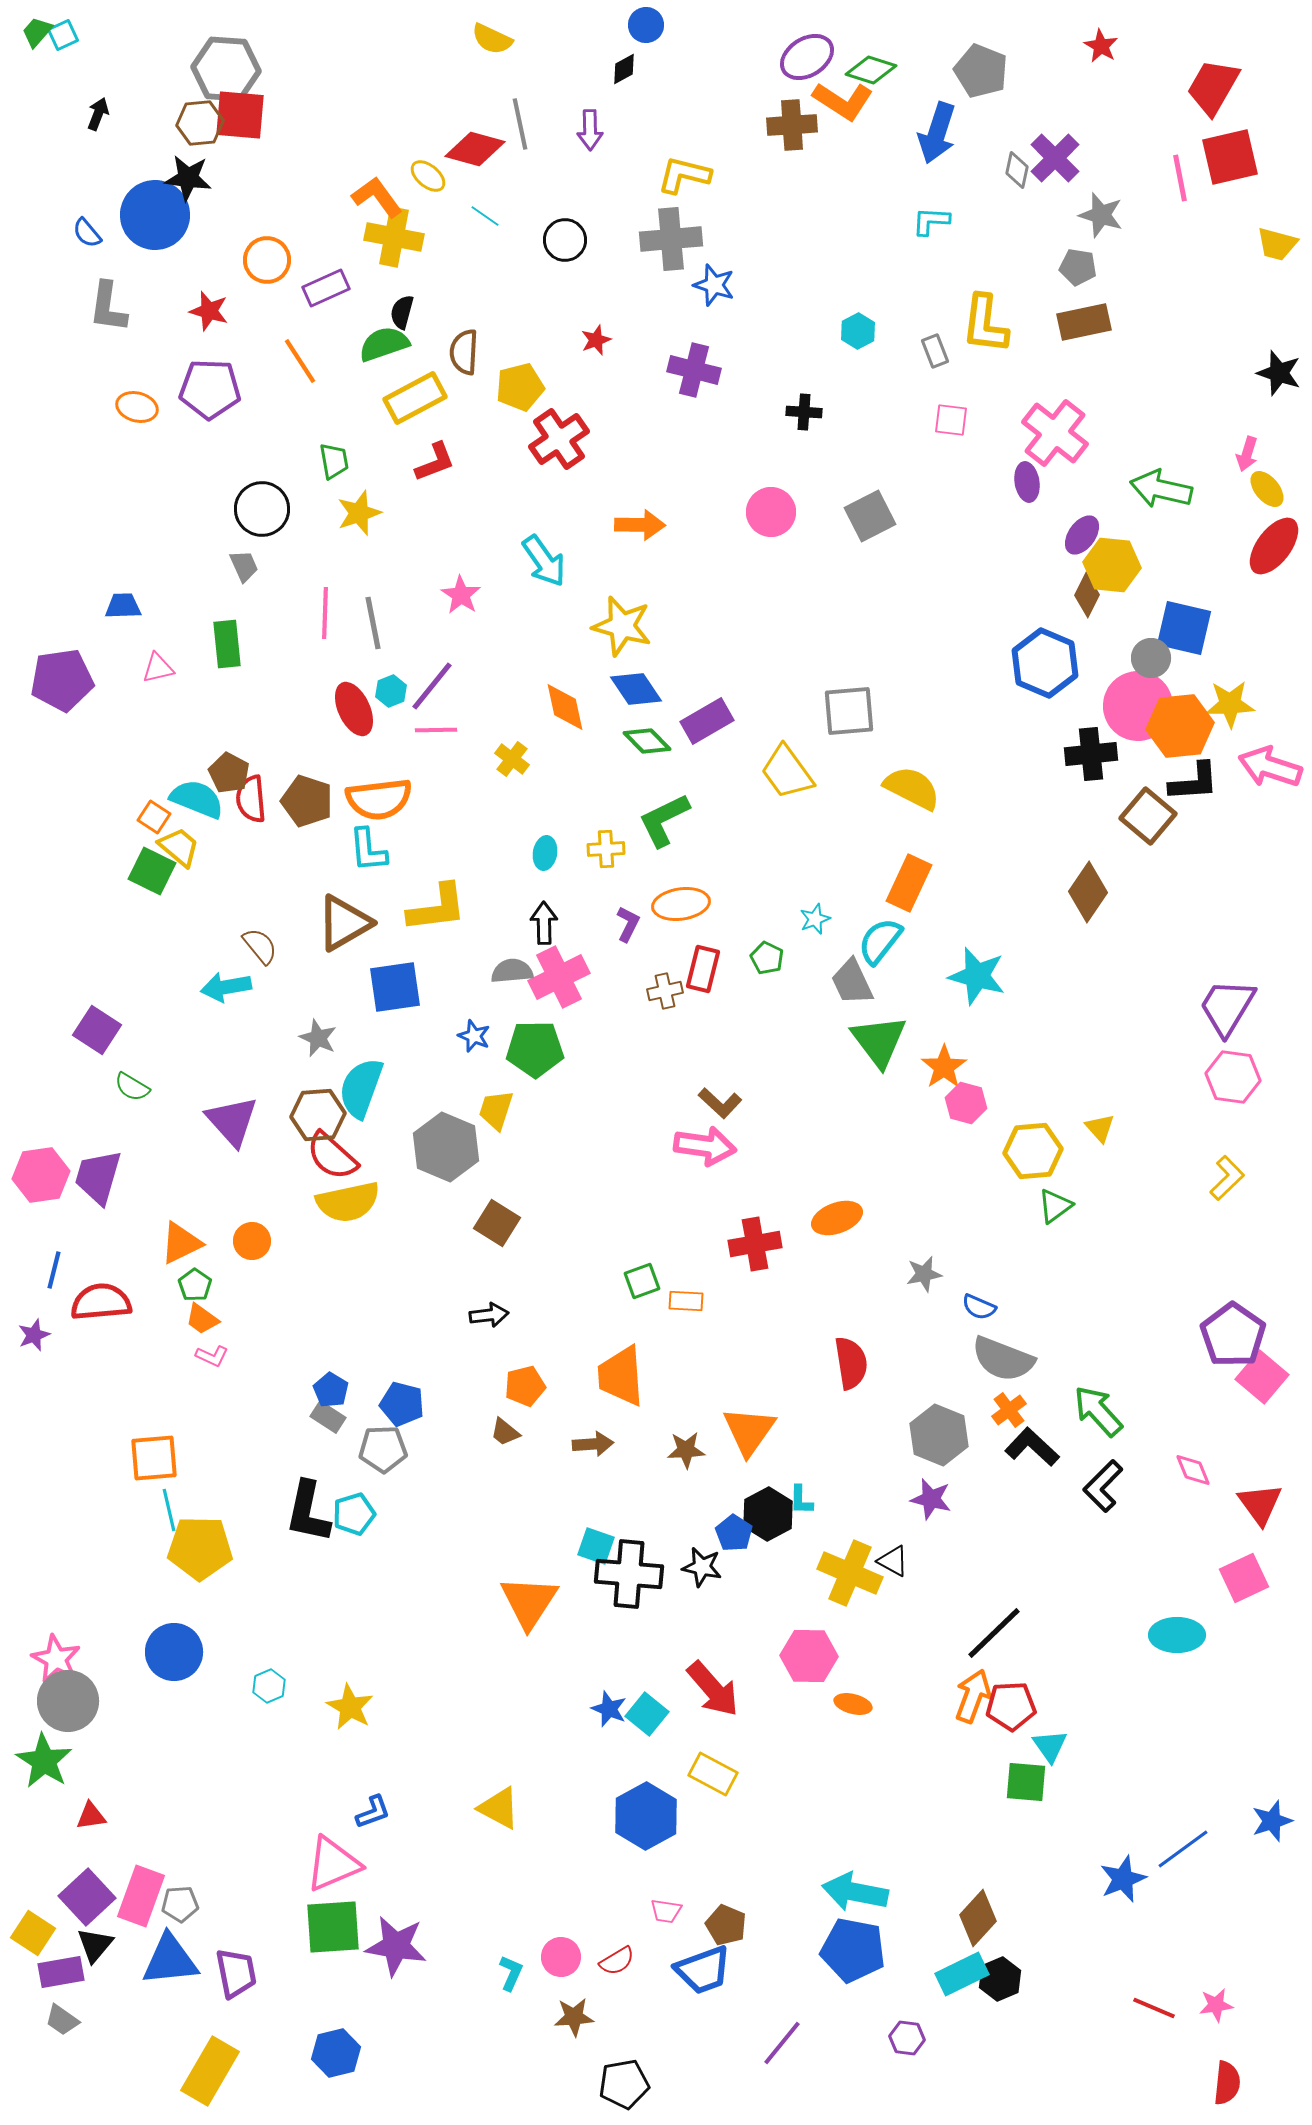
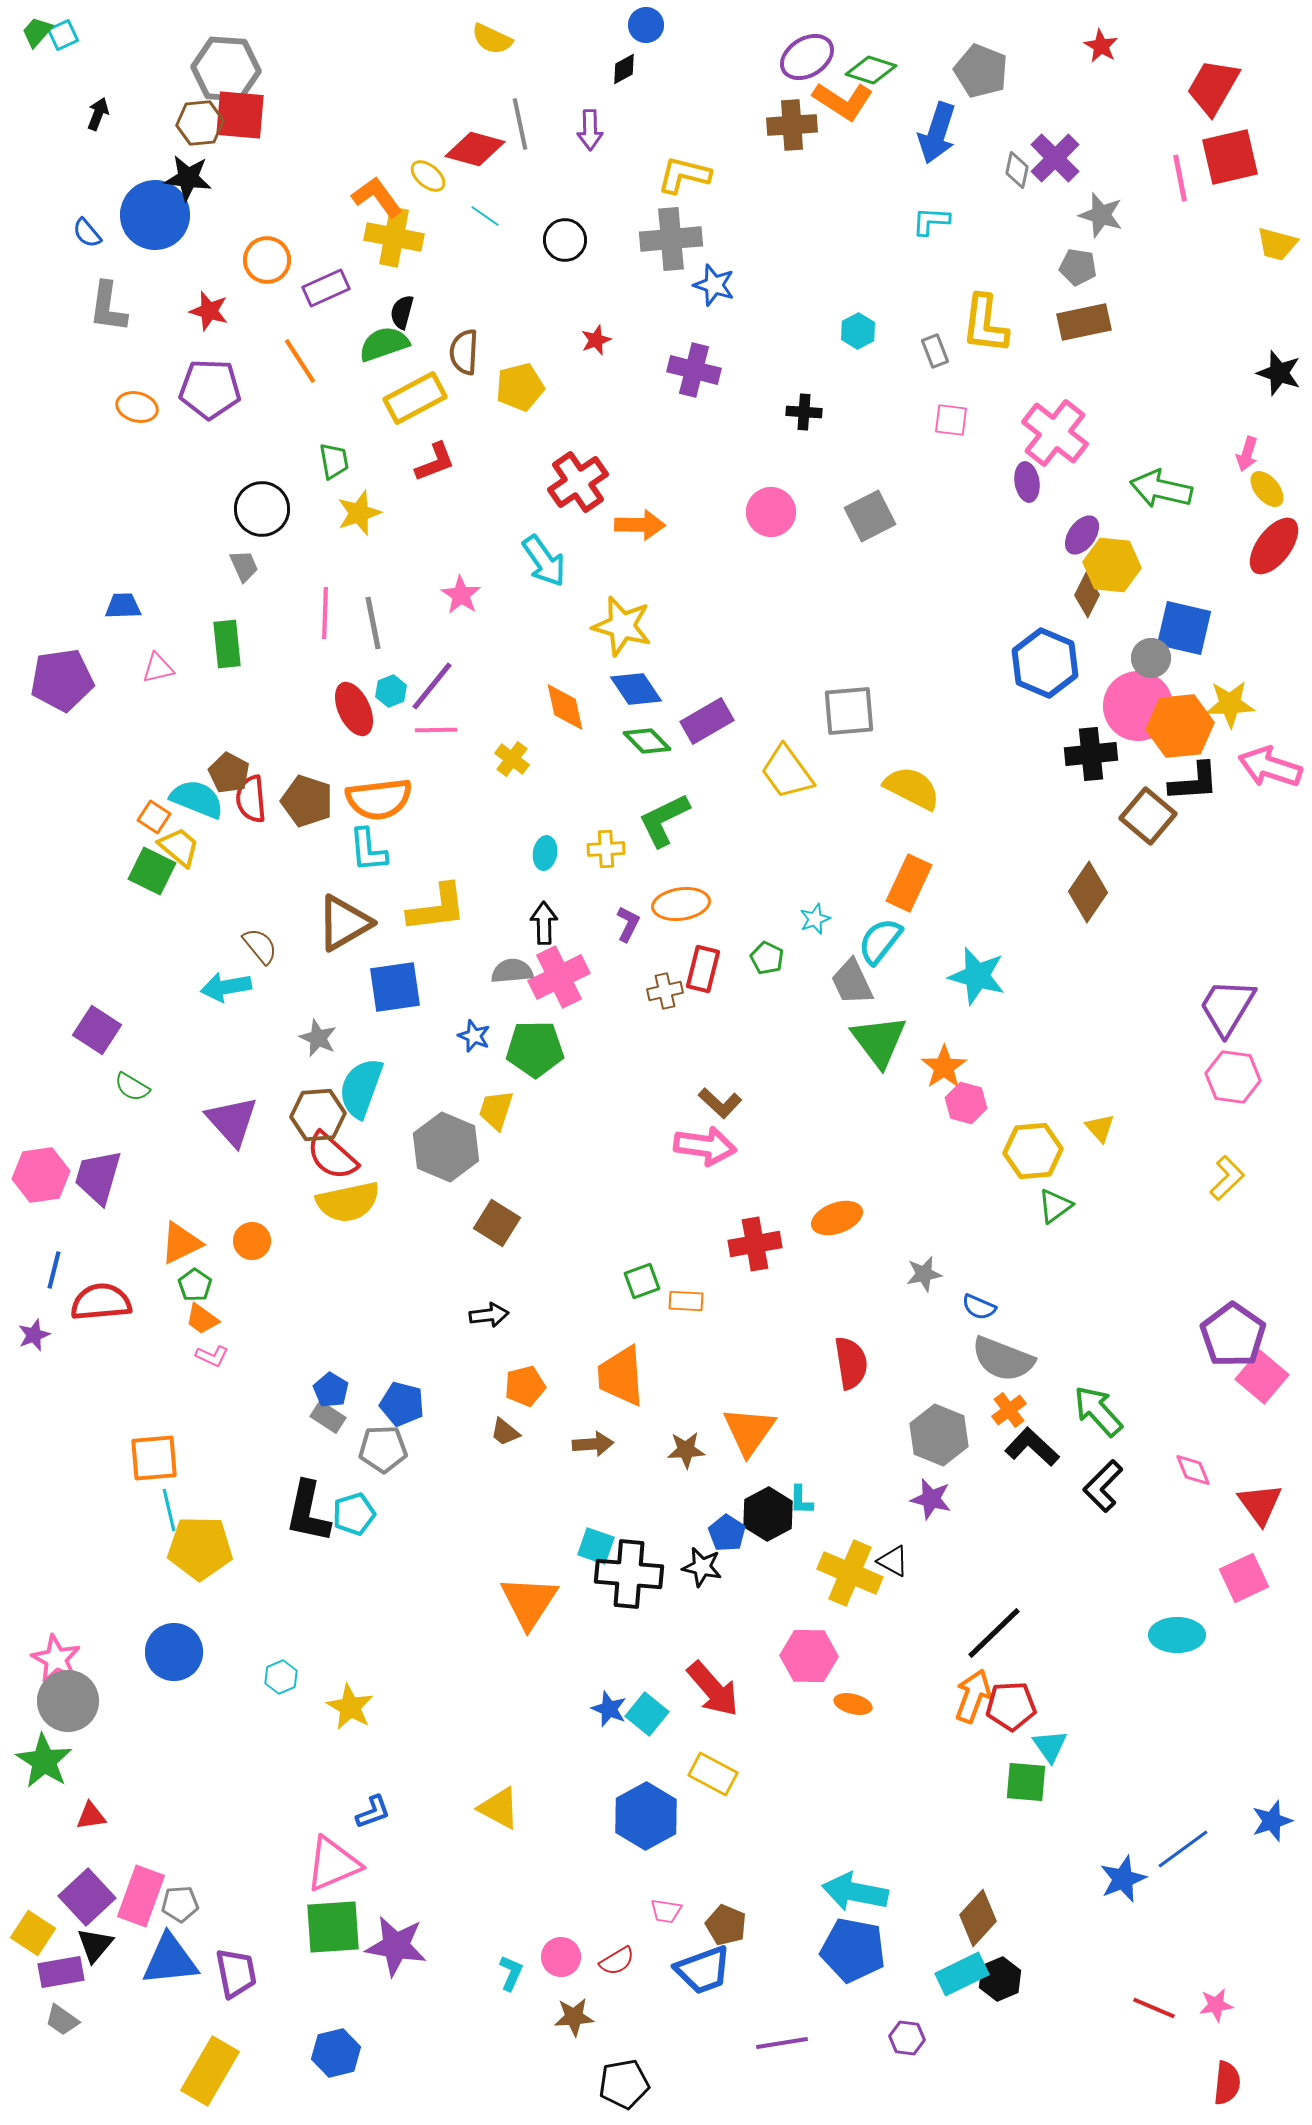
red cross at (559, 439): moved 19 px right, 43 px down
blue pentagon at (734, 1533): moved 7 px left
cyan hexagon at (269, 1686): moved 12 px right, 9 px up
purple line at (782, 2043): rotated 42 degrees clockwise
